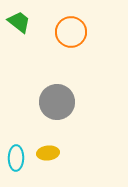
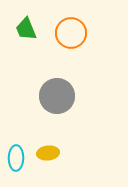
green trapezoid: moved 7 px right, 7 px down; rotated 150 degrees counterclockwise
orange circle: moved 1 px down
gray circle: moved 6 px up
